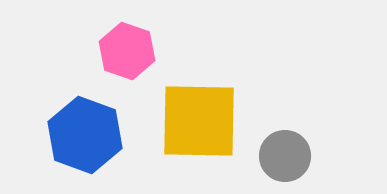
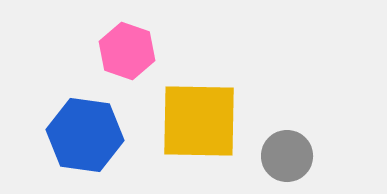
blue hexagon: rotated 12 degrees counterclockwise
gray circle: moved 2 px right
